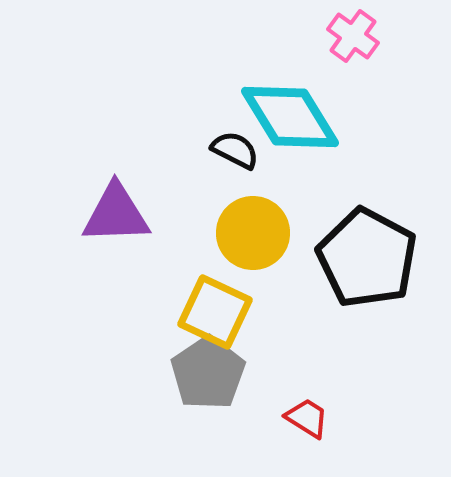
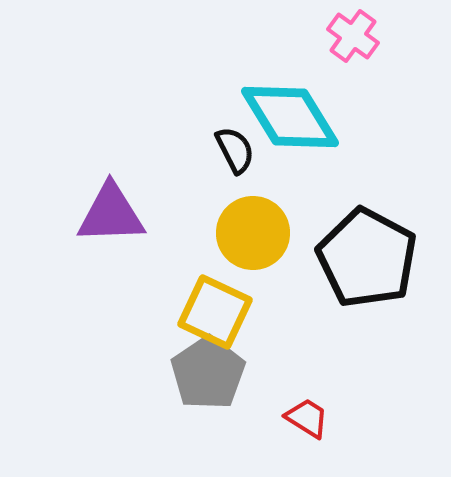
black semicircle: rotated 36 degrees clockwise
purple triangle: moved 5 px left
